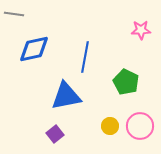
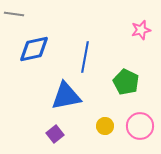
pink star: rotated 12 degrees counterclockwise
yellow circle: moved 5 px left
